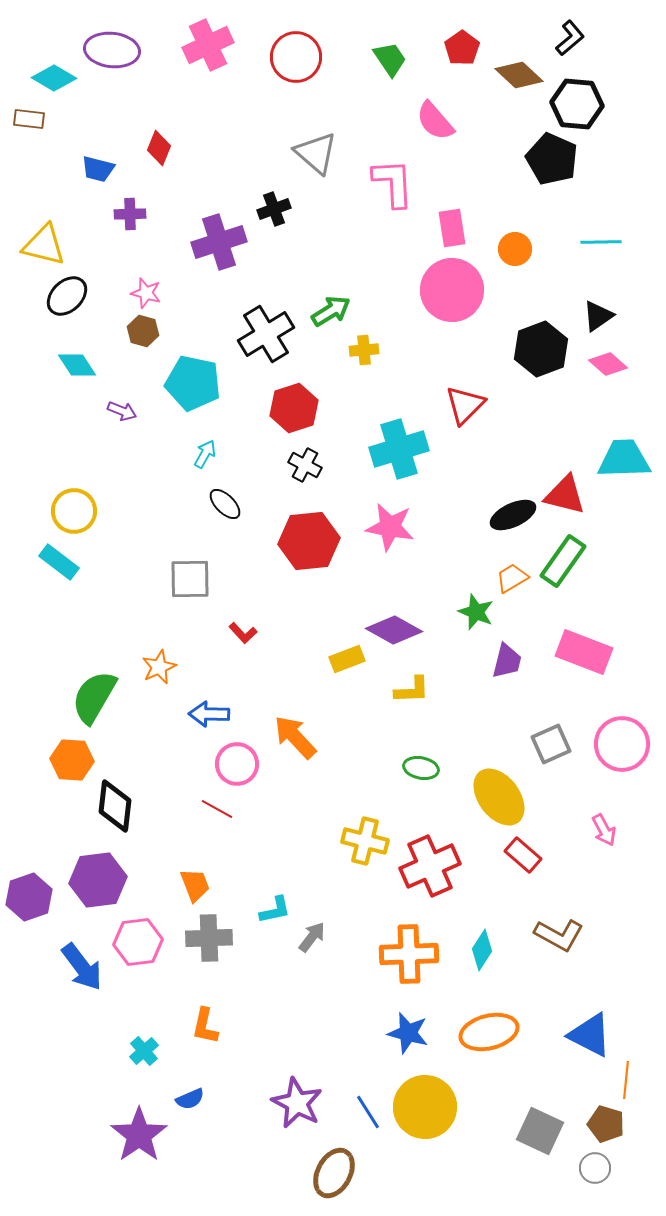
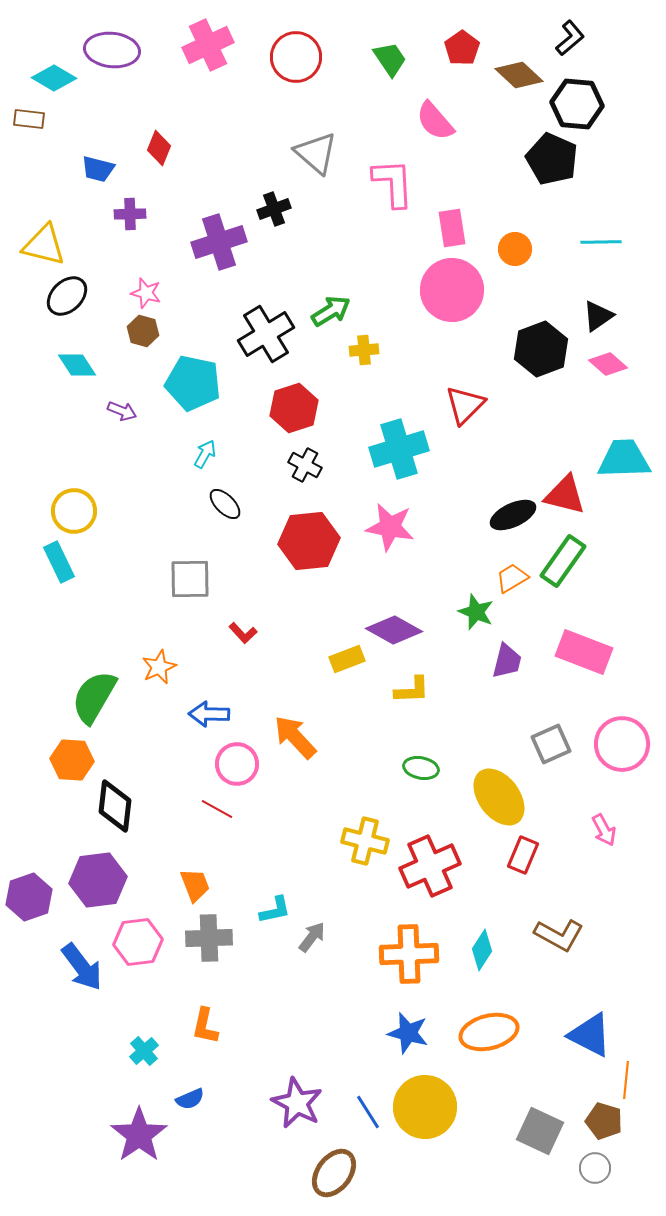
cyan rectangle at (59, 562): rotated 27 degrees clockwise
red rectangle at (523, 855): rotated 72 degrees clockwise
brown pentagon at (606, 1124): moved 2 px left, 3 px up
brown ellipse at (334, 1173): rotated 9 degrees clockwise
